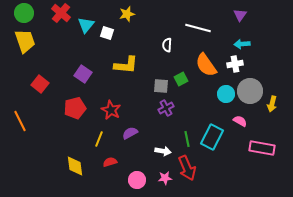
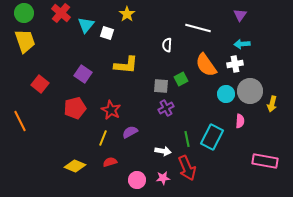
yellow star: rotated 21 degrees counterclockwise
pink semicircle: rotated 64 degrees clockwise
purple semicircle: moved 1 px up
yellow line: moved 4 px right, 1 px up
pink rectangle: moved 3 px right, 13 px down
yellow diamond: rotated 60 degrees counterclockwise
pink star: moved 2 px left
